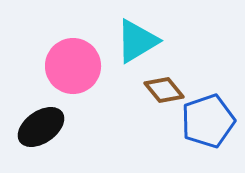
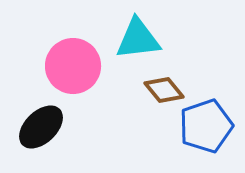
cyan triangle: moved 1 px right, 2 px up; rotated 24 degrees clockwise
blue pentagon: moved 2 px left, 5 px down
black ellipse: rotated 9 degrees counterclockwise
